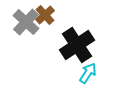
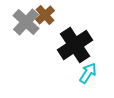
black cross: moved 2 px left
